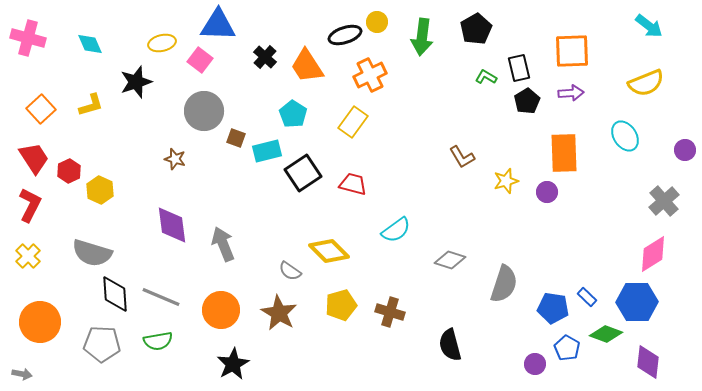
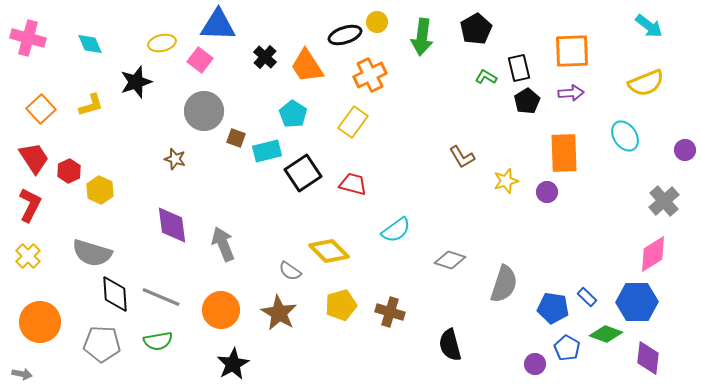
purple diamond at (648, 362): moved 4 px up
